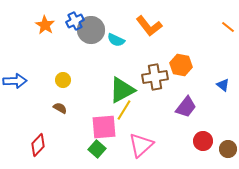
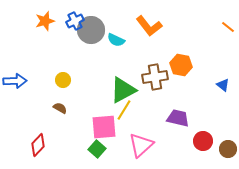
orange star: moved 4 px up; rotated 24 degrees clockwise
green triangle: moved 1 px right
purple trapezoid: moved 8 px left, 11 px down; rotated 115 degrees counterclockwise
